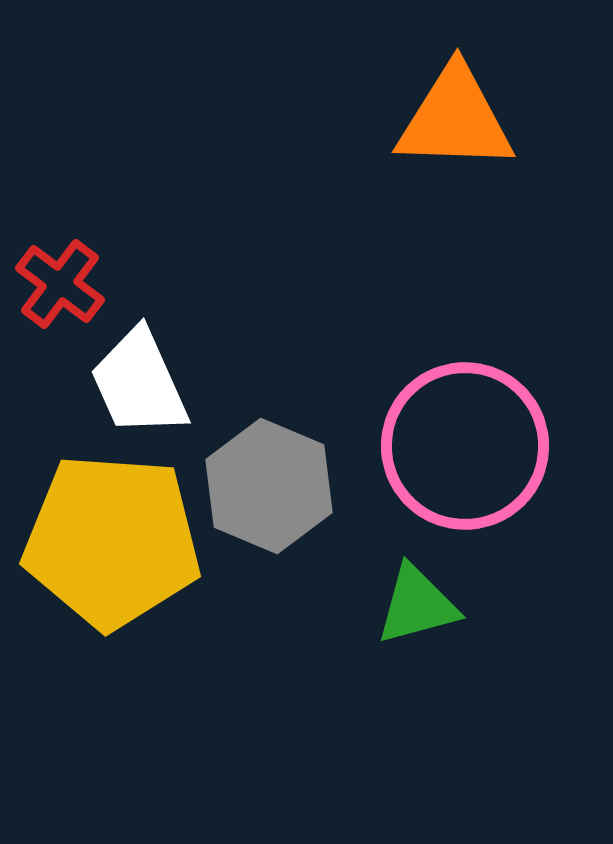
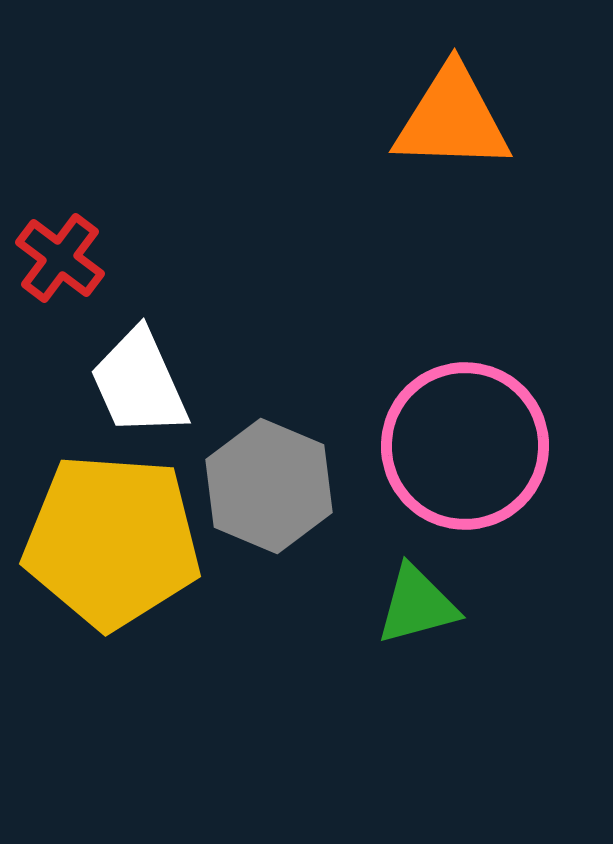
orange triangle: moved 3 px left
red cross: moved 26 px up
